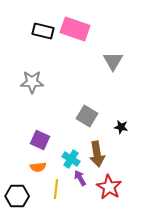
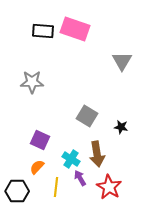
black rectangle: rotated 10 degrees counterclockwise
gray triangle: moved 9 px right
orange semicircle: moved 1 px left; rotated 140 degrees clockwise
yellow line: moved 2 px up
black hexagon: moved 5 px up
